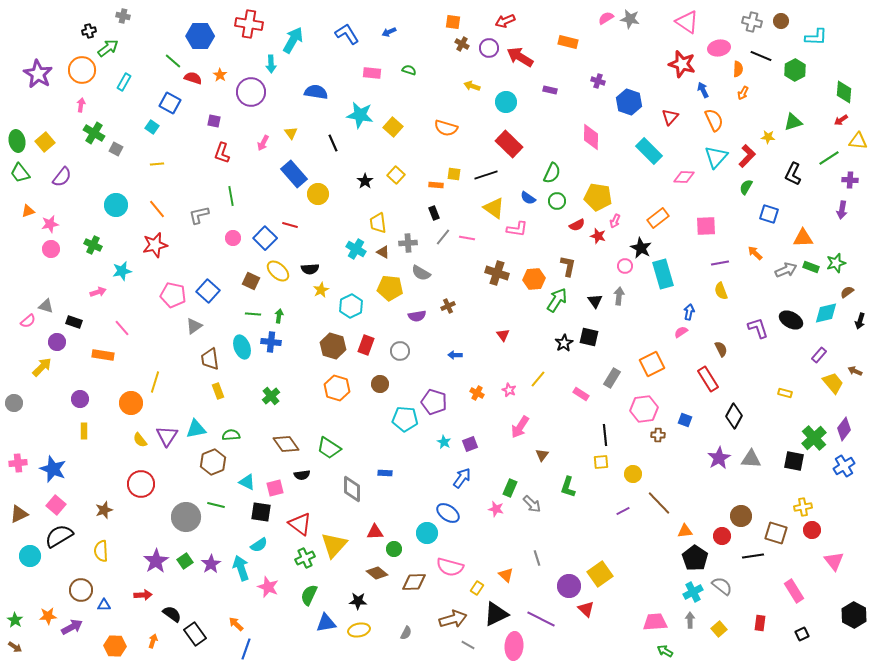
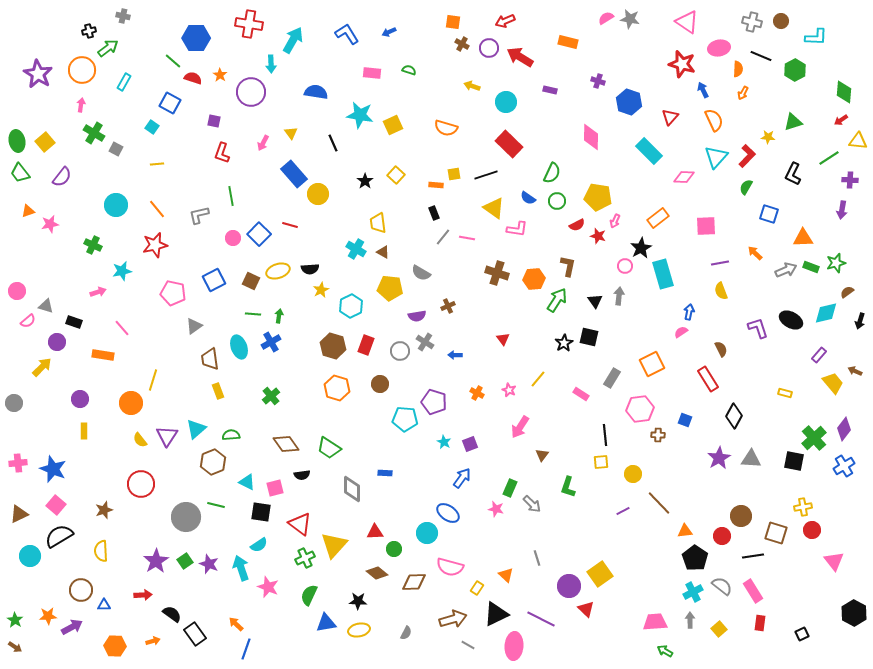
blue hexagon at (200, 36): moved 4 px left, 2 px down
yellow square at (393, 127): moved 2 px up; rotated 24 degrees clockwise
yellow square at (454, 174): rotated 16 degrees counterclockwise
blue square at (265, 238): moved 6 px left, 4 px up
gray cross at (408, 243): moved 17 px right, 99 px down; rotated 36 degrees clockwise
black star at (641, 248): rotated 15 degrees clockwise
pink circle at (51, 249): moved 34 px left, 42 px down
yellow ellipse at (278, 271): rotated 60 degrees counterclockwise
blue square at (208, 291): moved 6 px right, 11 px up; rotated 20 degrees clockwise
pink pentagon at (173, 295): moved 2 px up
red triangle at (503, 335): moved 4 px down
blue cross at (271, 342): rotated 36 degrees counterclockwise
cyan ellipse at (242, 347): moved 3 px left
yellow line at (155, 382): moved 2 px left, 2 px up
pink hexagon at (644, 409): moved 4 px left
cyan triangle at (196, 429): rotated 30 degrees counterclockwise
purple star at (211, 564): moved 2 px left; rotated 18 degrees counterclockwise
pink rectangle at (794, 591): moved 41 px left
black hexagon at (854, 615): moved 2 px up
orange arrow at (153, 641): rotated 56 degrees clockwise
